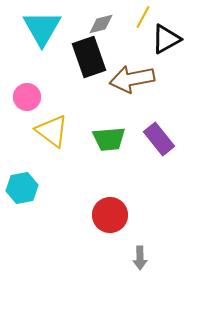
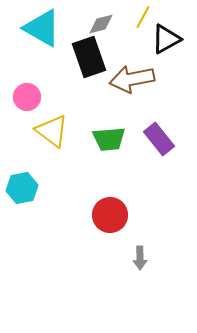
cyan triangle: rotated 30 degrees counterclockwise
